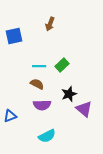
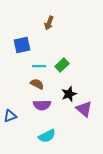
brown arrow: moved 1 px left, 1 px up
blue square: moved 8 px right, 9 px down
